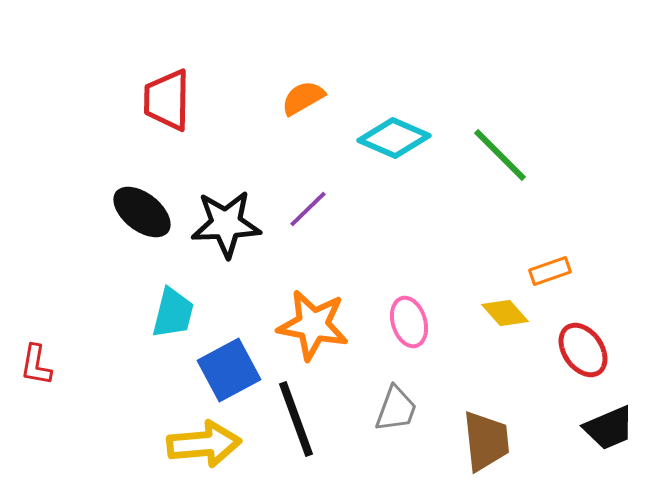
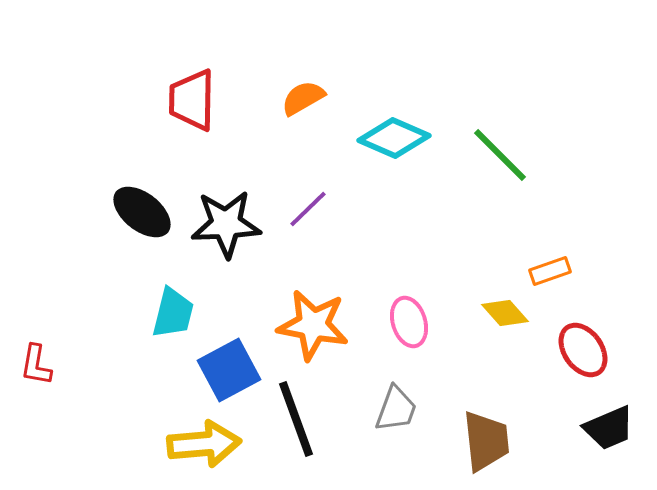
red trapezoid: moved 25 px right
